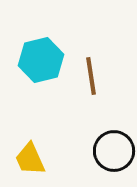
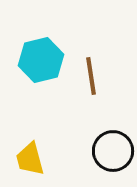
black circle: moved 1 px left
yellow trapezoid: rotated 9 degrees clockwise
